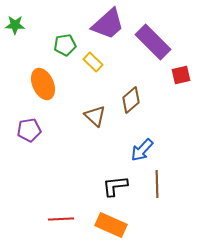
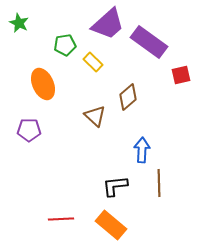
green star: moved 4 px right, 2 px up; rotated 24 degrees clockwise
purple rectangle: moved 4 px left; rotated 9 degrees counterclockwise
brown diamond: moved 3 px left, 3 px up
purple pentagon: rotated 10 degrees clockwise
blue arrow: rotated 140 degrees clockwise
brown line: moved 2 px right, 1 px up
orange rectangle: rotated 16 degrees clockwise
